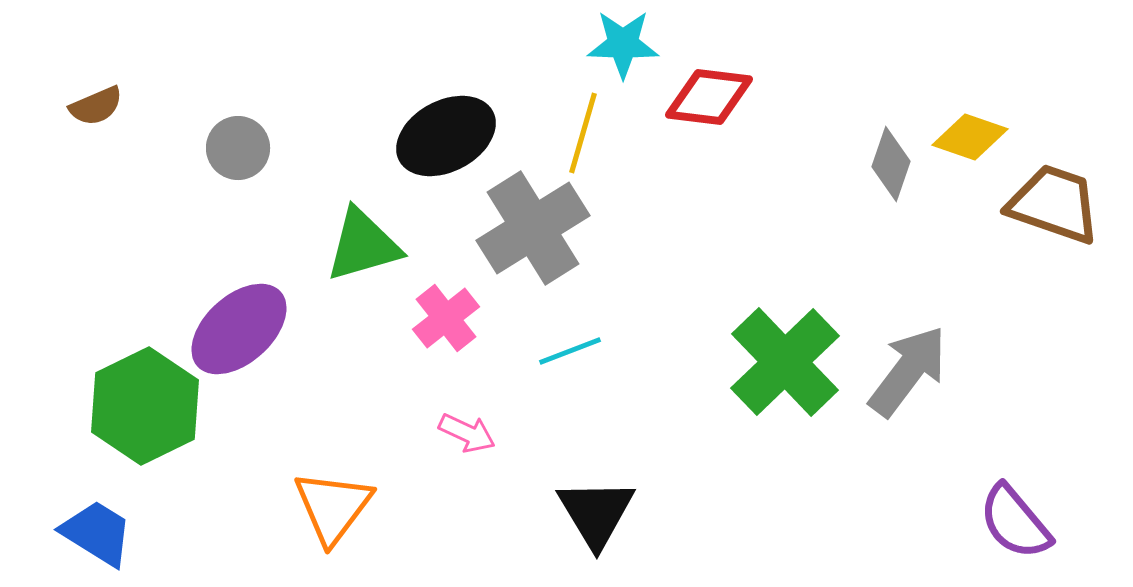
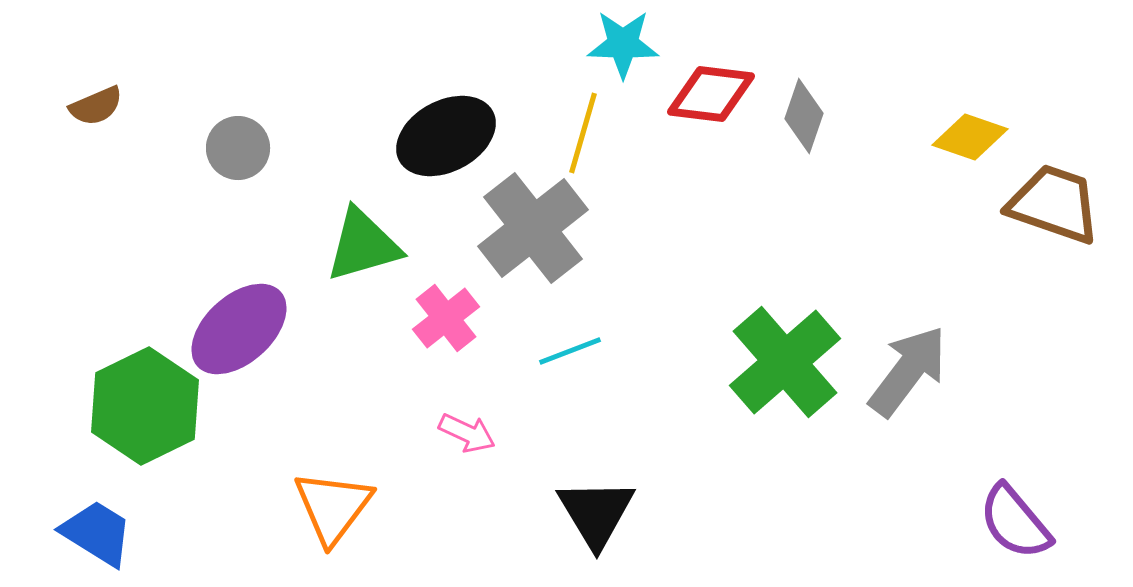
red diamond: moved 2 px right, 3 px up
gray diamond: moved 87 px left, 48 px up
gray cross: rotated 6 degrees counterclockwise
green cross: rotated 3 degrees clockwise
